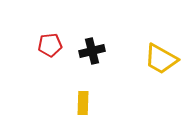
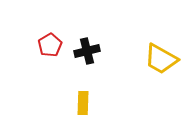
red pentagon: rotated 25 degrees counterclockwise
black cross: moved 5 px left
